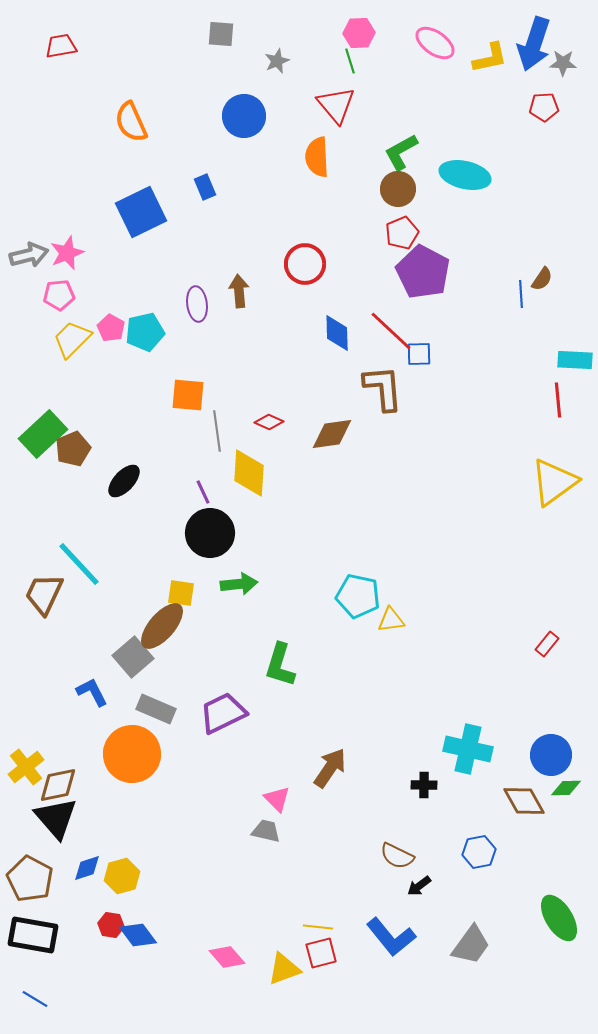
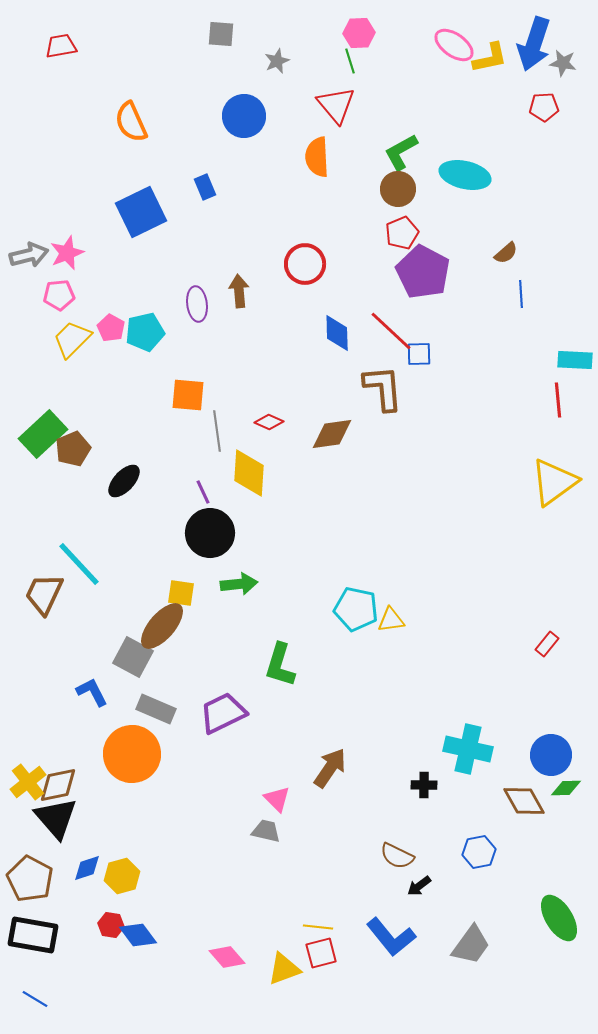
pink ellipse at (435, 43): moved 19 px right, 2 px down
gray star at (563, 63): rotated 8 degrees clockwise
brown semicircle at (542, 279): moved 36 px left, 26 px up; rotated 15 degrees clockwise
cyan pentagon at (358, 596): moved 2 px left, 13 px down
gray square at (133, 657): rotated 21 degrees counterclockwise
yellow cross at (26, 767): moved 2 px right, 15 px down
